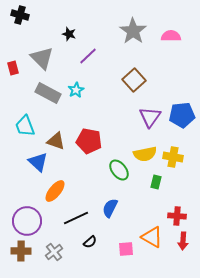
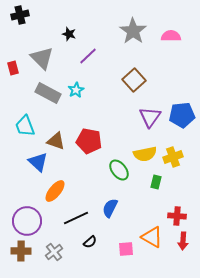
black cross: rotated 30 degrees counterclockwise
yellow cross: rotated 30 degrees counterclockwise
